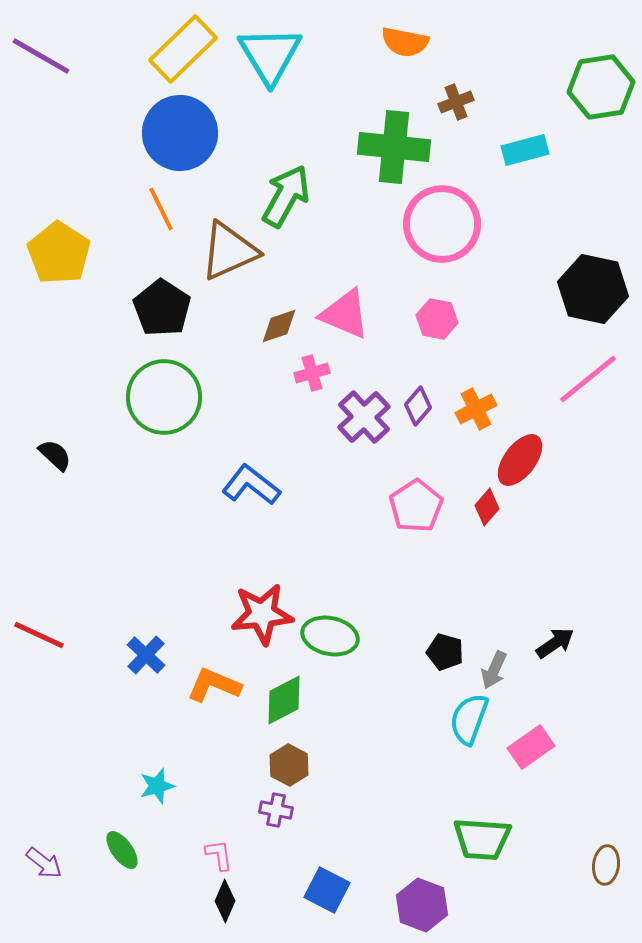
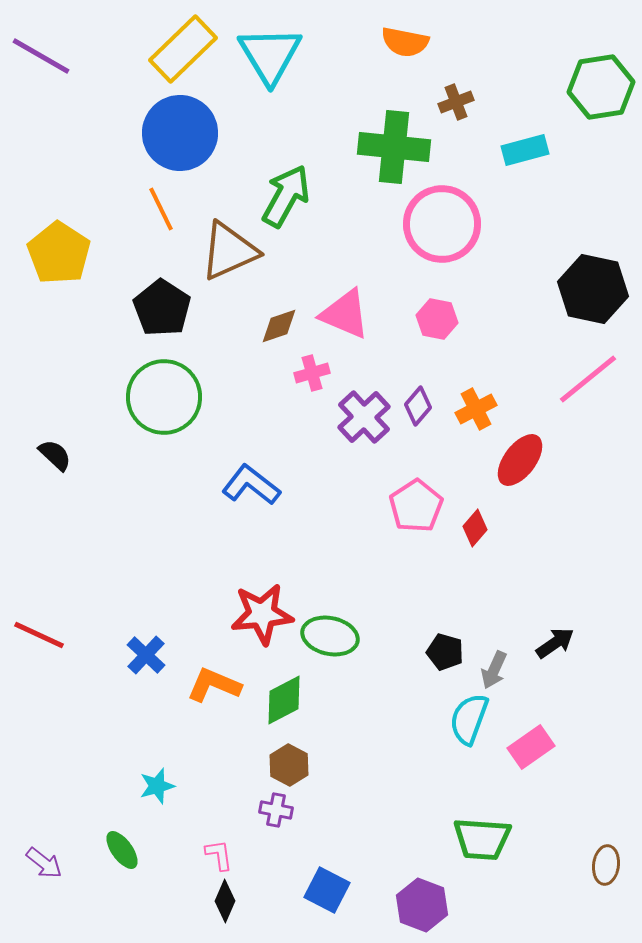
red diamond at (487, 507): moved 12 px left, 21 px down
